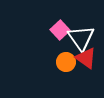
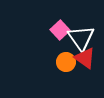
red triangle: moved 1 px left
